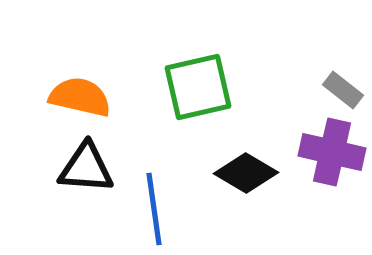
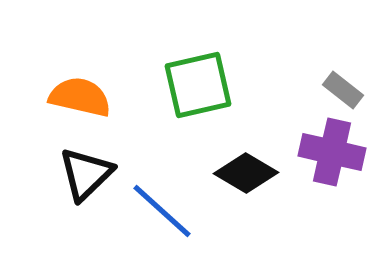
green square: moved 2 px up
black triangle: moved 6 px down; rotated 48 degrees counterclockwise
blue line: moved 8 px right, 2 px down; rotated 40 degrees counterclockwise
